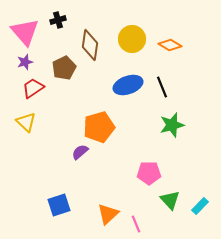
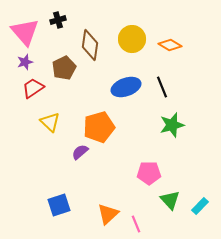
blue ellipse: moved 2 px left, 2 px down
yellow triangle: moved 24 px right
